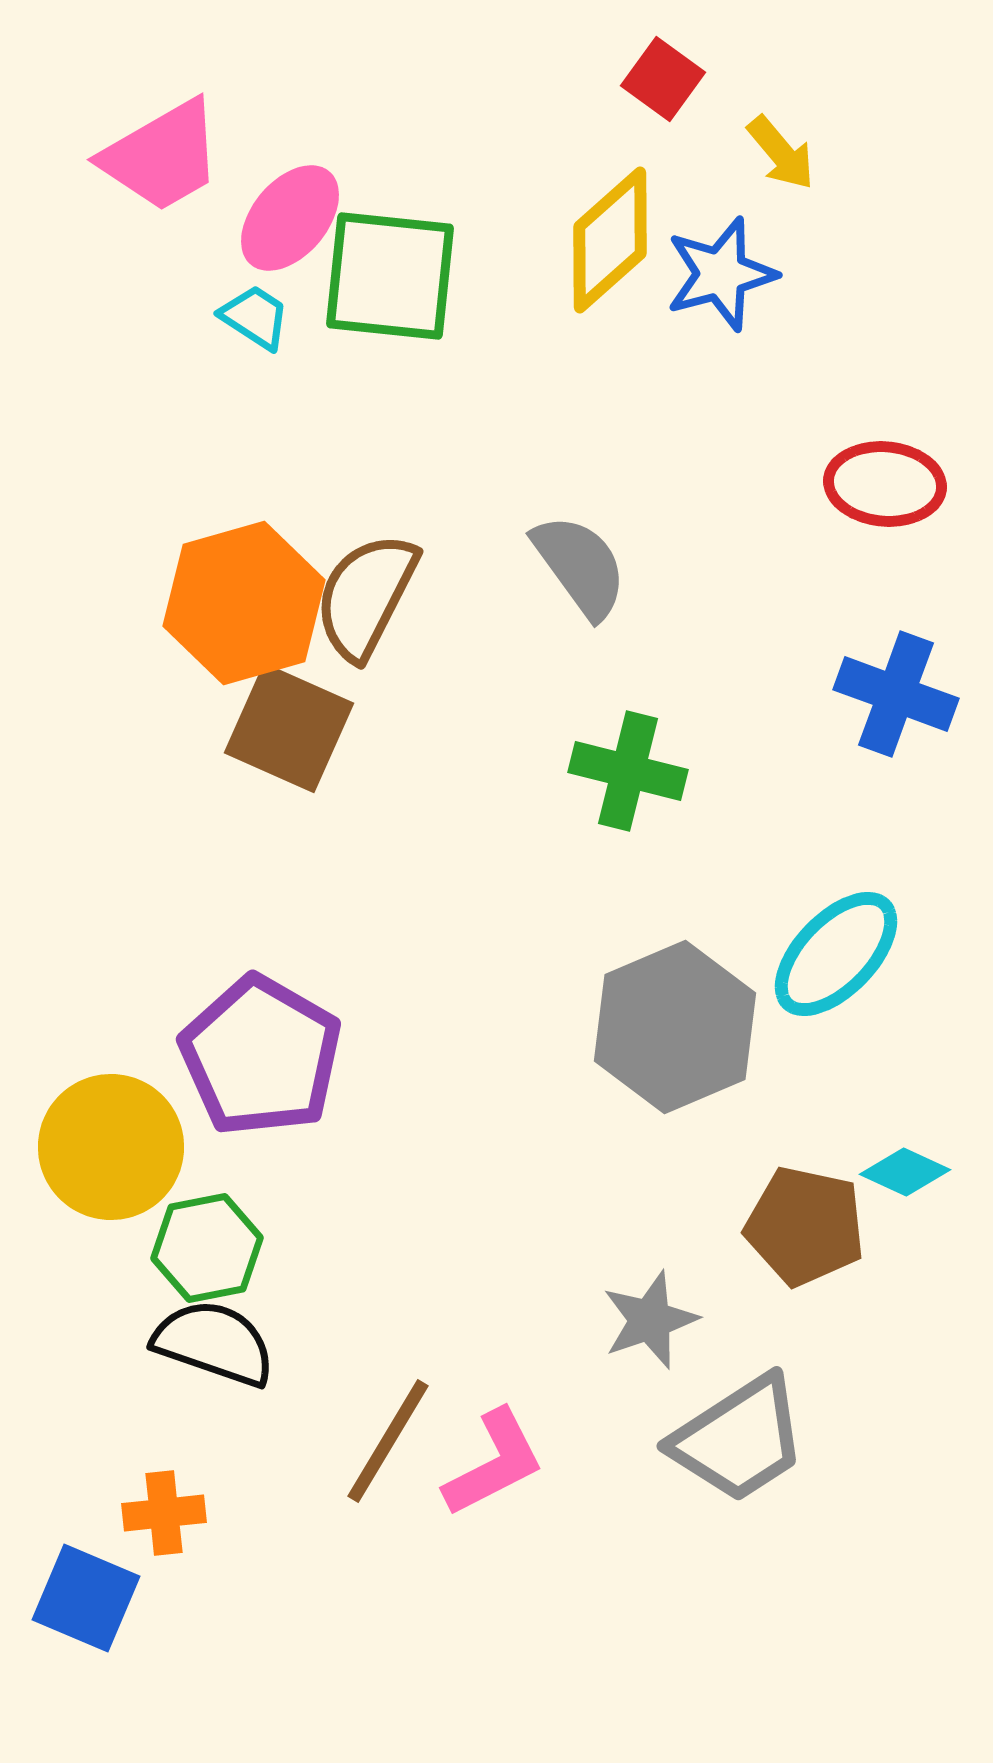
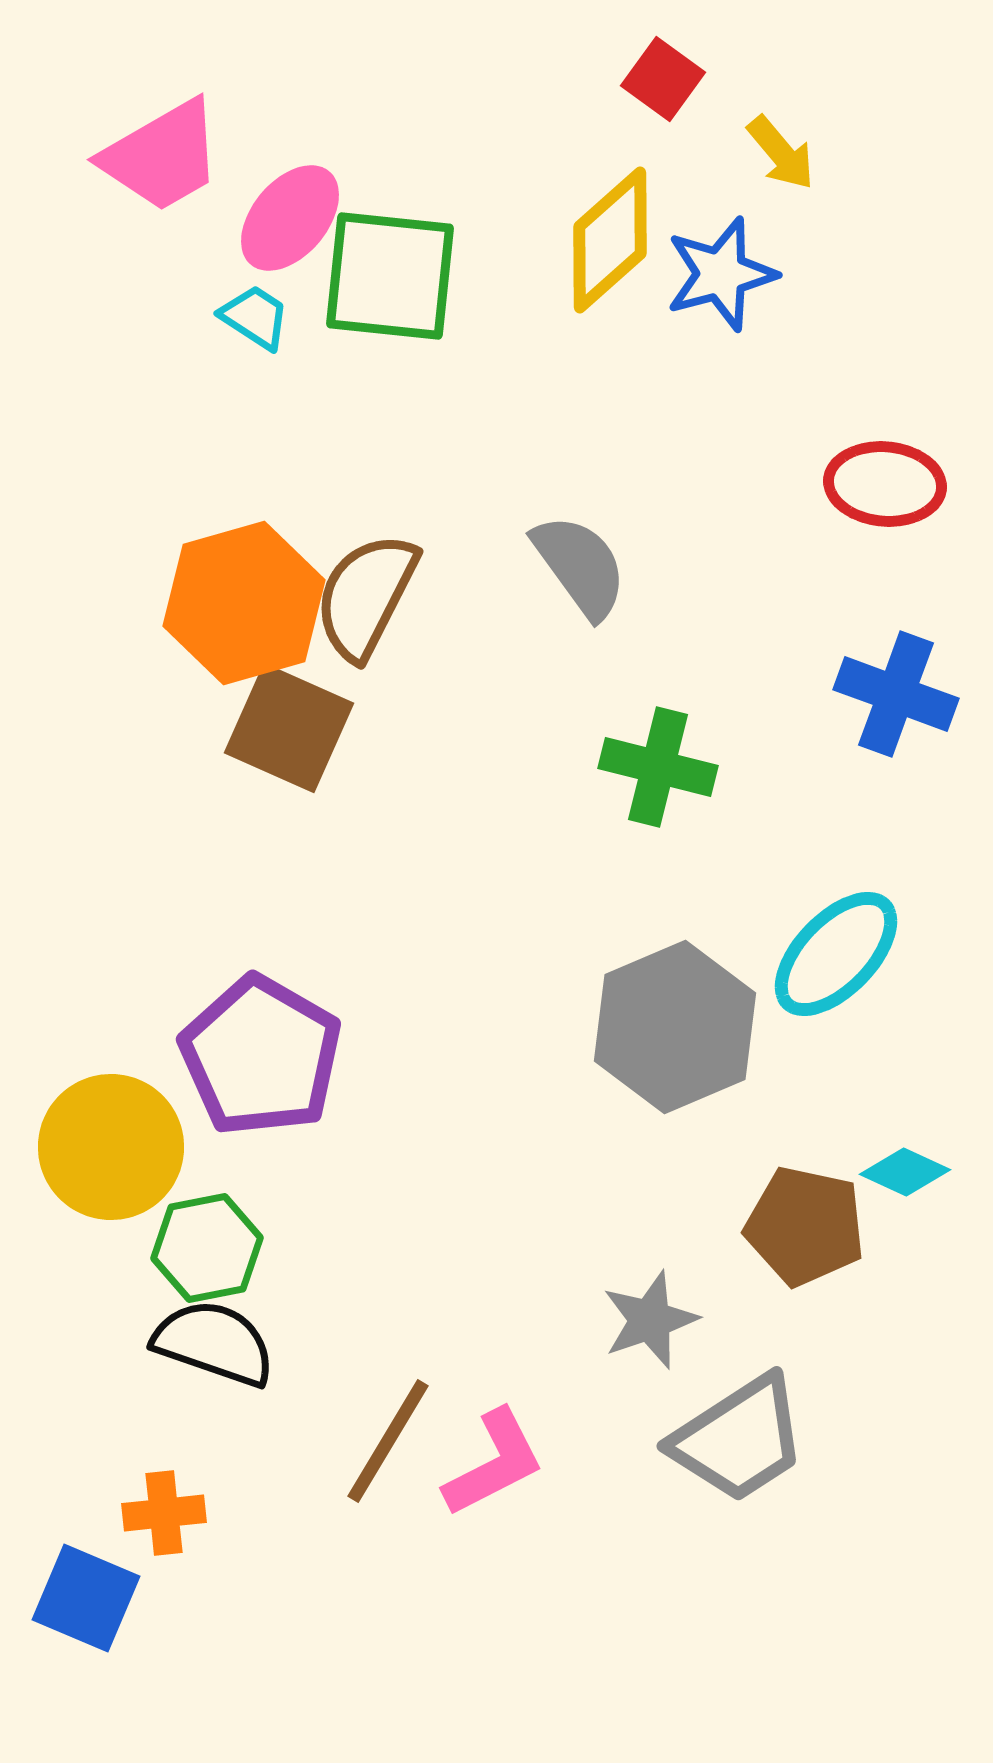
green cross: moved 30 px right, 4 px up
